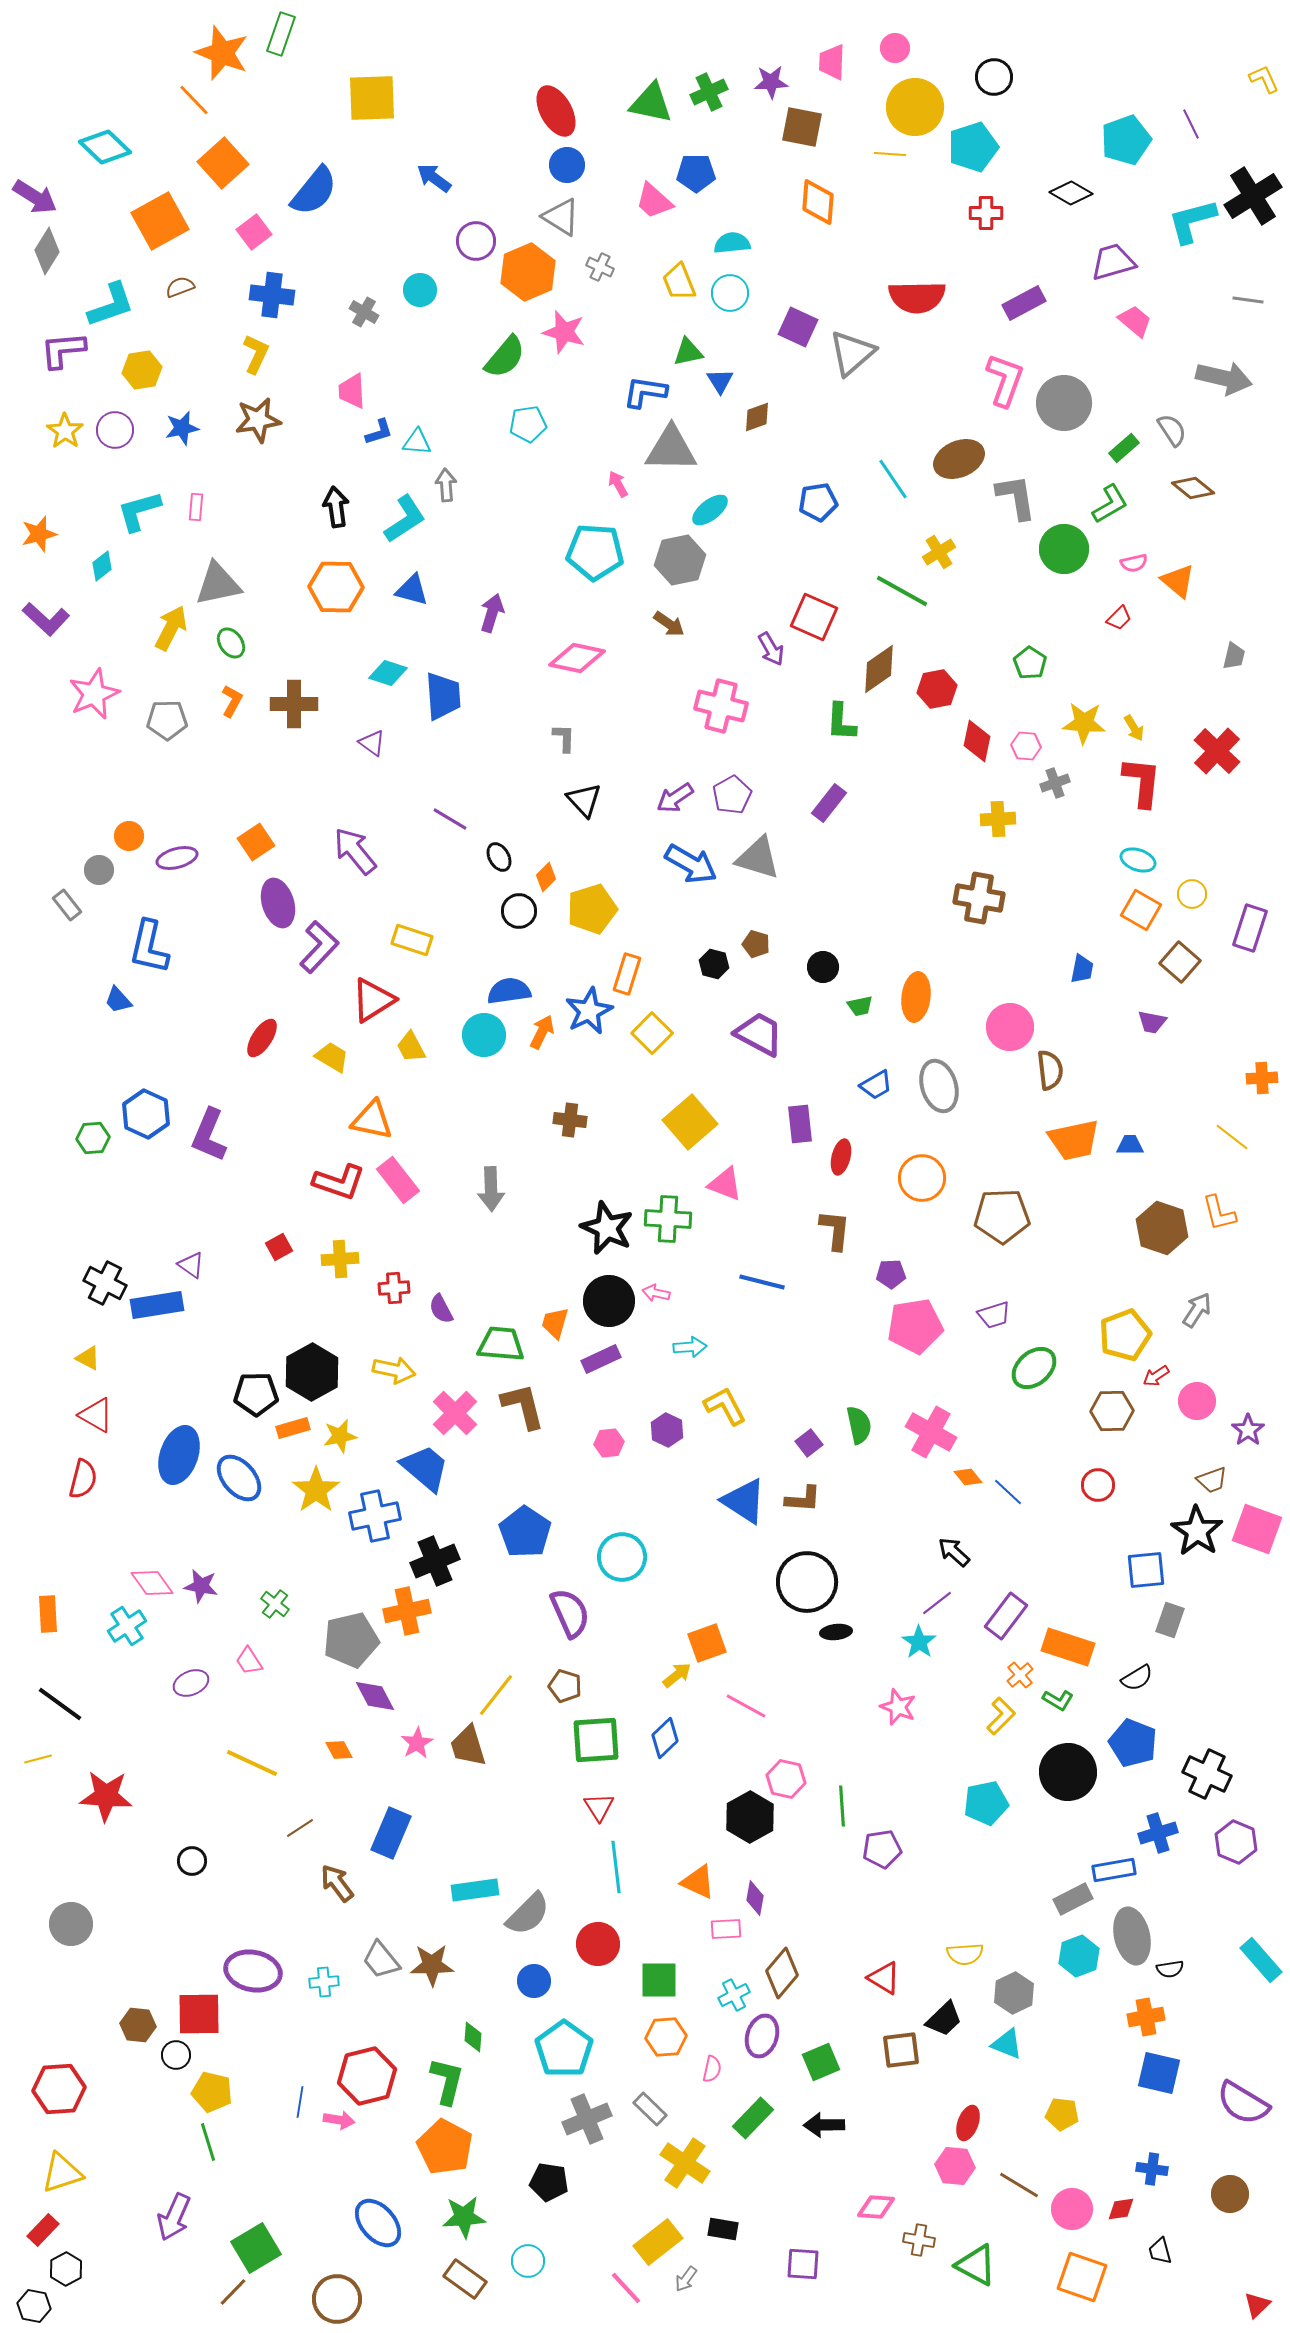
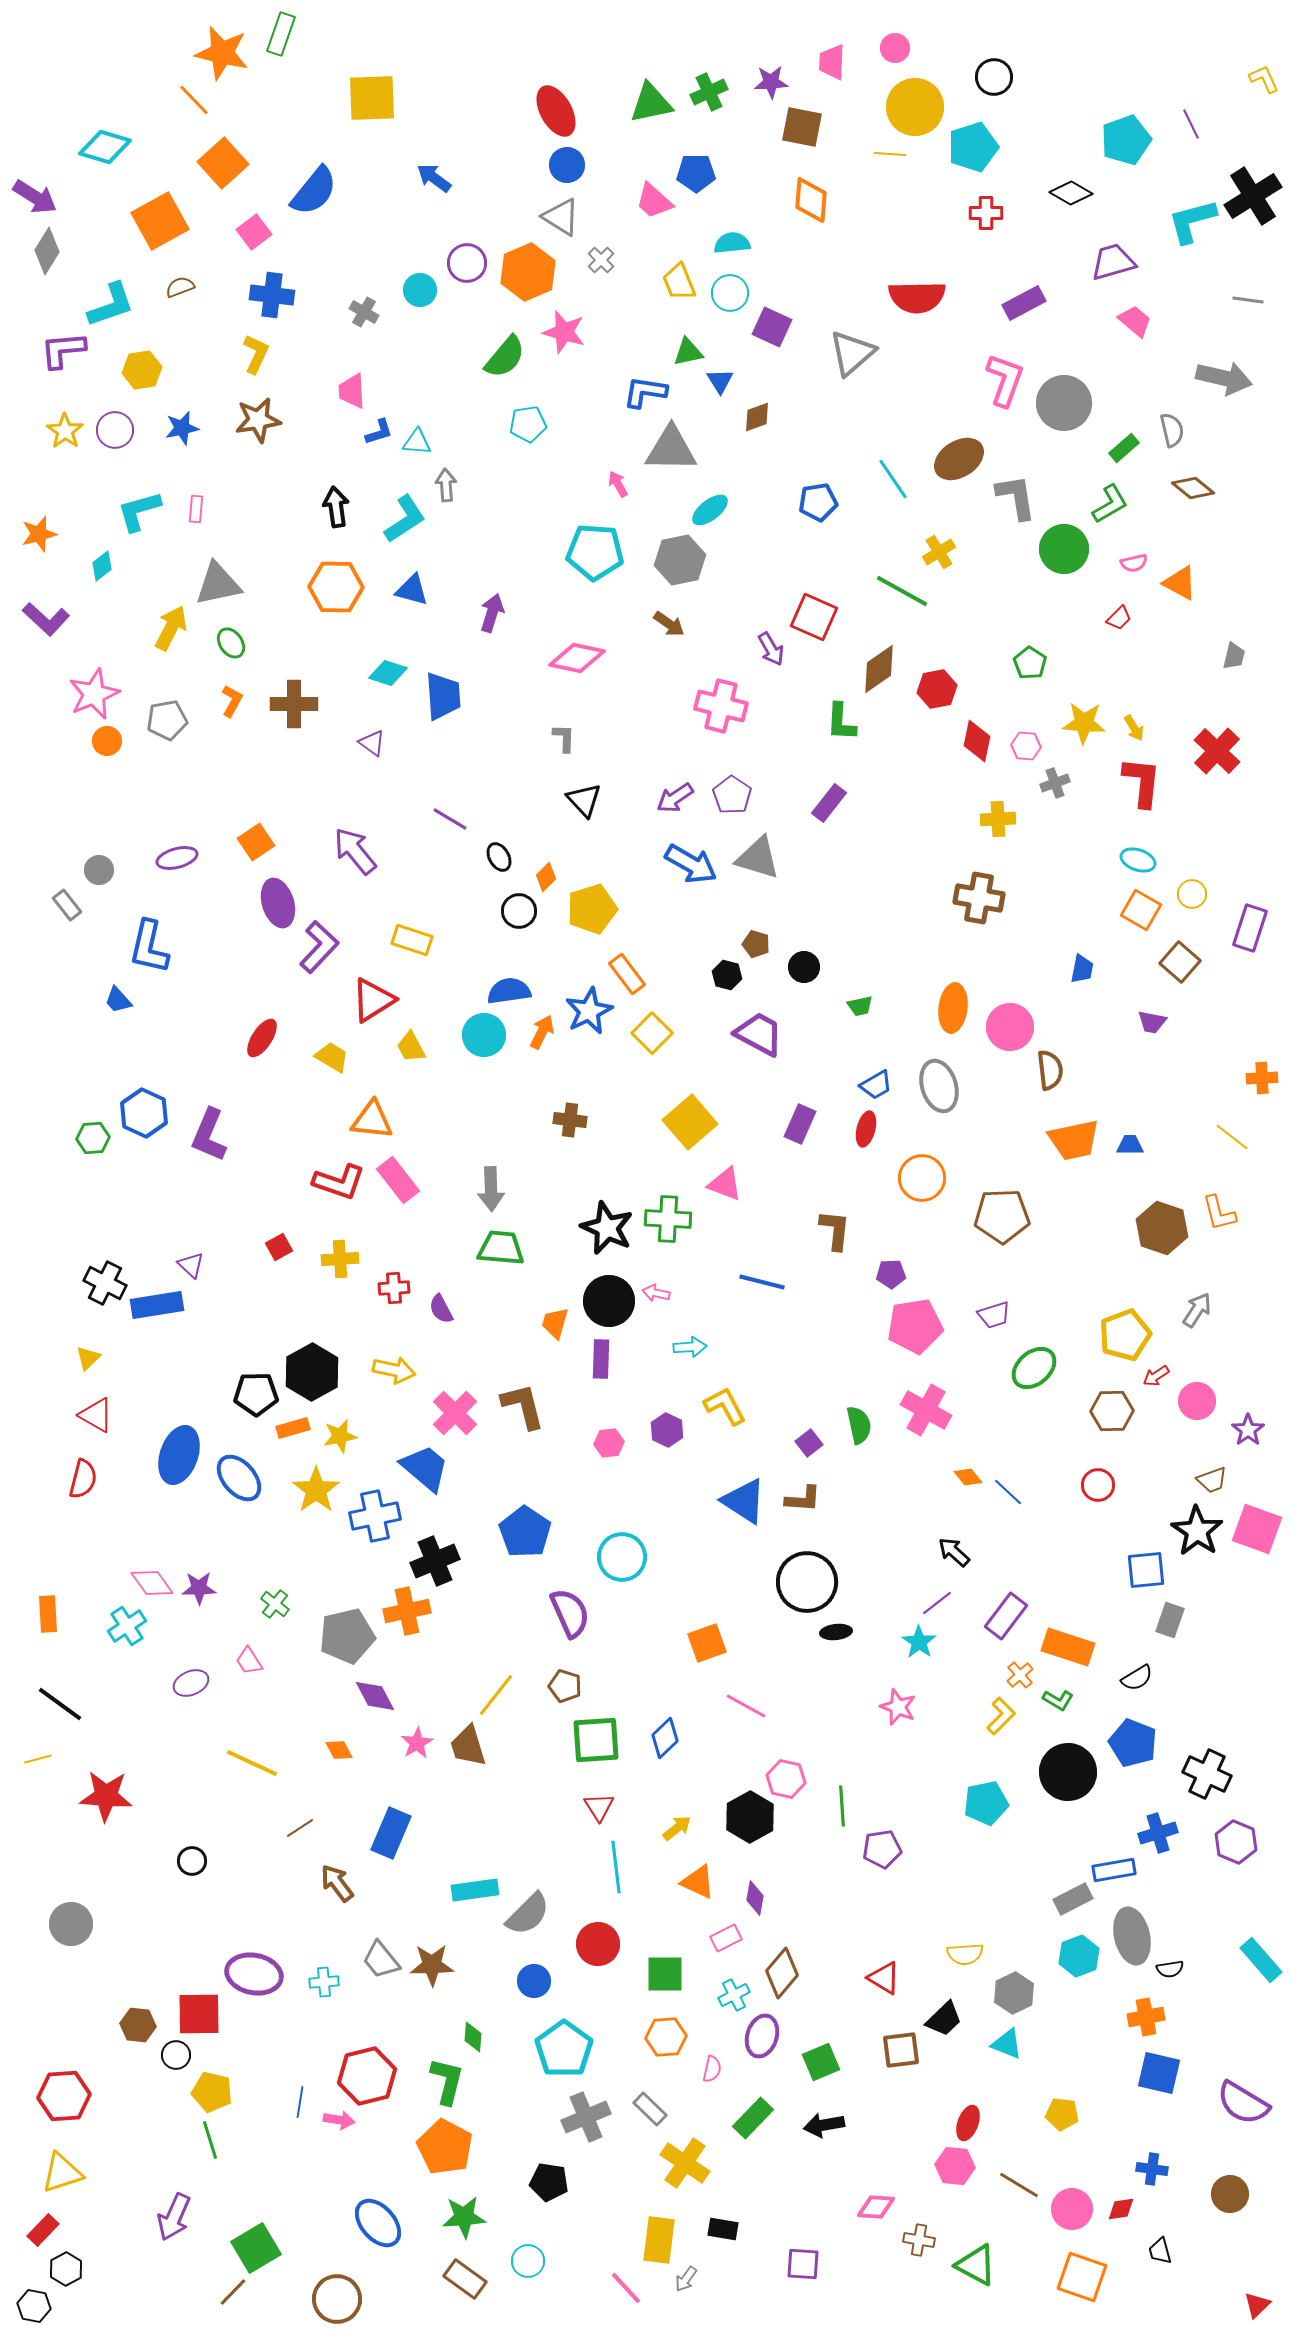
orange star at (222, 53): rotated 8 degrees counterclockwise
green triangle at (651, 103): rotated 24 degrees counterclockwise
cyan diamond at (105, 147): rotated 27 degrees counterclockwise
orange diamond at (818, 202): moved 7 px left, 2 px up
purple circle at (476, 241): moved 9 px left, 22 px down
gray cross at (600, 267): moved 1 px right, 7 px up; rotated 20 degrees clockwise
purple square at (798, 327): moved 26 px left
gray semicircle at (1172, 430): rotated 20 degrees clockwise
brown ellipse at (959, 459): rotated 9 degrees counterclockwise
pink rectangle at (196, 507): moved 2 px down
orange triangle at (1178, 581): moved 2 px right, 2 px down; rotated 12 degrees counterclockwise
gray pentagon at (167, 720): rotated 9 degrees counterclockwise
purple pentagon at (732, 795): rotated 9 degrees counterclockwise
orange circle at (129, 836): moved 22 px left, 95 px up
black hexagon at (714, 964): moved 13 px right, 11 px down
black circle at (823, 967): moved 19 px left
orange rectangle at (627, 974): rotated 54 degrees counterclockwise
orange ellipse at (916, 997): moved 37 px right, 11 px down
blue hexagon at (146, 1114): moved 2 px left, 1 px up
orange triangle at (372, 1120): rotated 6 degrees counterclockwise
purple rectangle at (800, 1124): rotated 30 degrees clockwise
red ellipse at (841, 1157): moved 25 px right, 28 px up
purple triangle at (191, 1265): rotated 8 degrees clockwise
green trapezoid at (501, 1344): moved 96 px up
yellow triangle at (88, 1358): rotated 48 degrees clockwise
purple rectangle at (601, 1359): rotated 63 degrees counterclockwise
pink cross at (931, 1432): moved 5 px left, 22 px up
purple star at (201, 1586): moved 2 px left, 2 px down; rotated 12 degrees counterclockwise
gray pentagon at (351, 1640): moved 4 px left, 4 px up
yellow arrow at (677, 1675): moved 153 px down
pink rectangle at (726, 1929): moved 9 px down; rotated 24 degrees counterclockwise
purple ellipse at (253, 1971): moved 1 px right, 3 px down
green square at (659, 1980): moved 6 px right, 6 px up
red hexagon at (59, 2089): moved 5 px right, 7 px down
gray cross at (587, 2119): moved 1 px left, 2 px up
black arrow at (824, 2125): rotated 9 degrees counterclockwise
green line at (208, 2142): moved 2 px right, 2 px up
yellow rectangle at (658, 2242): moved 1 px right, 2 px up; rotated 45 degrees counterclockwise
